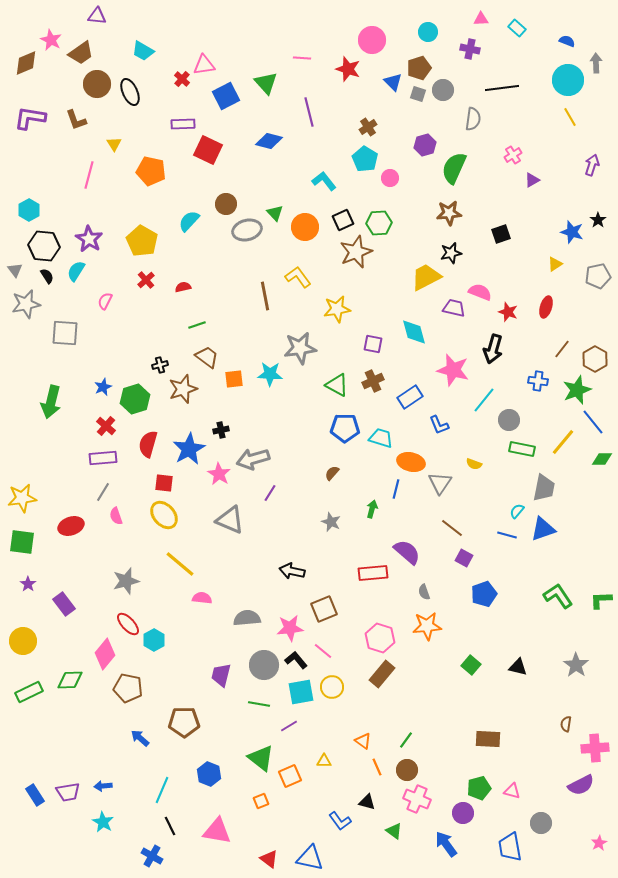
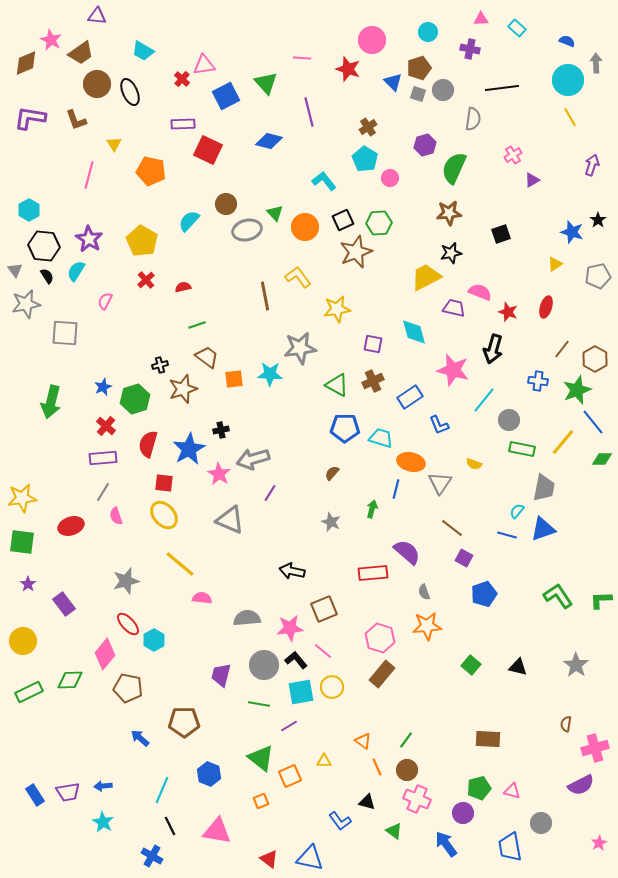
pink cross at (595, 748): rotated 12 degrees counterclockwise
